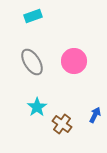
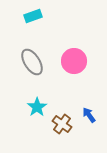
blue arrow: moved 6 px left; rotated 63 degrees counterclockwise
